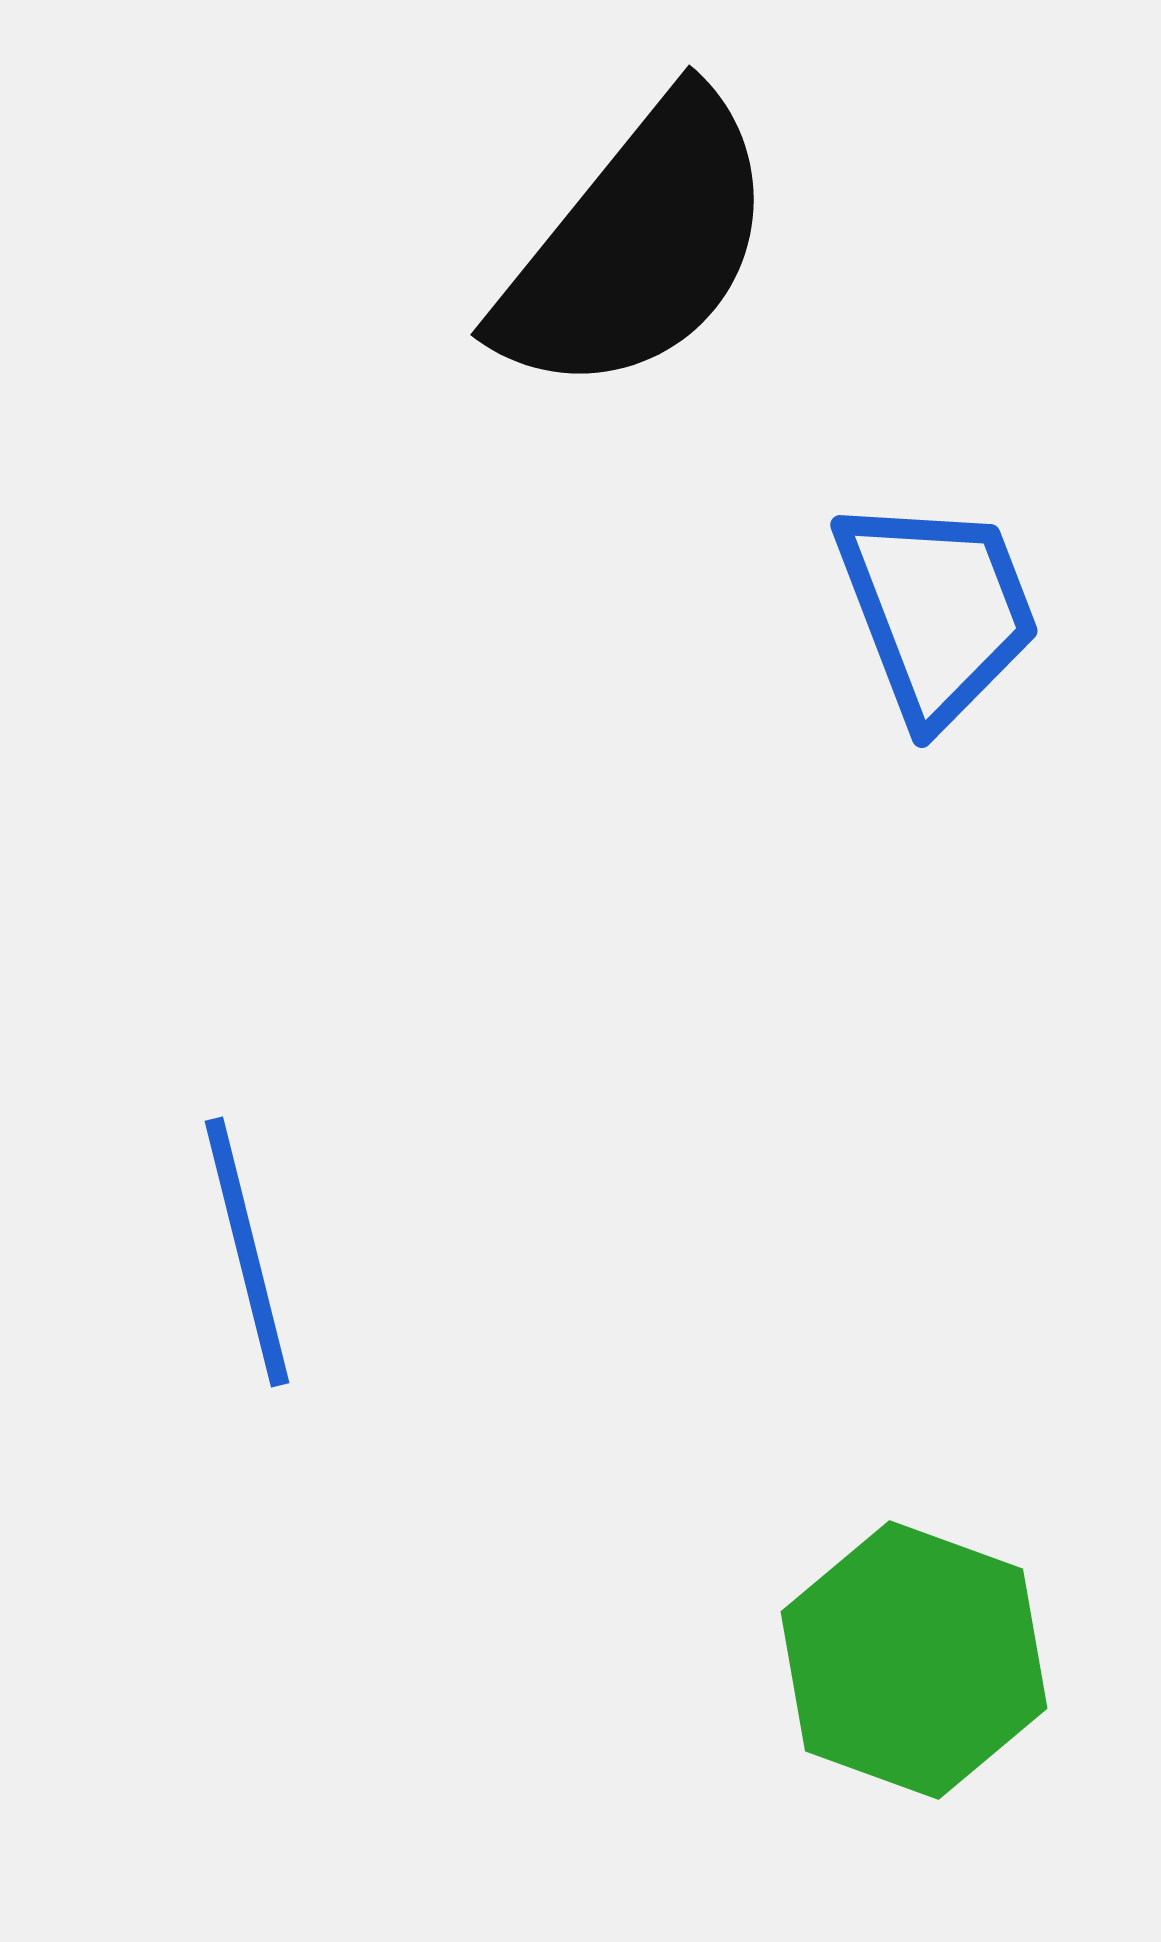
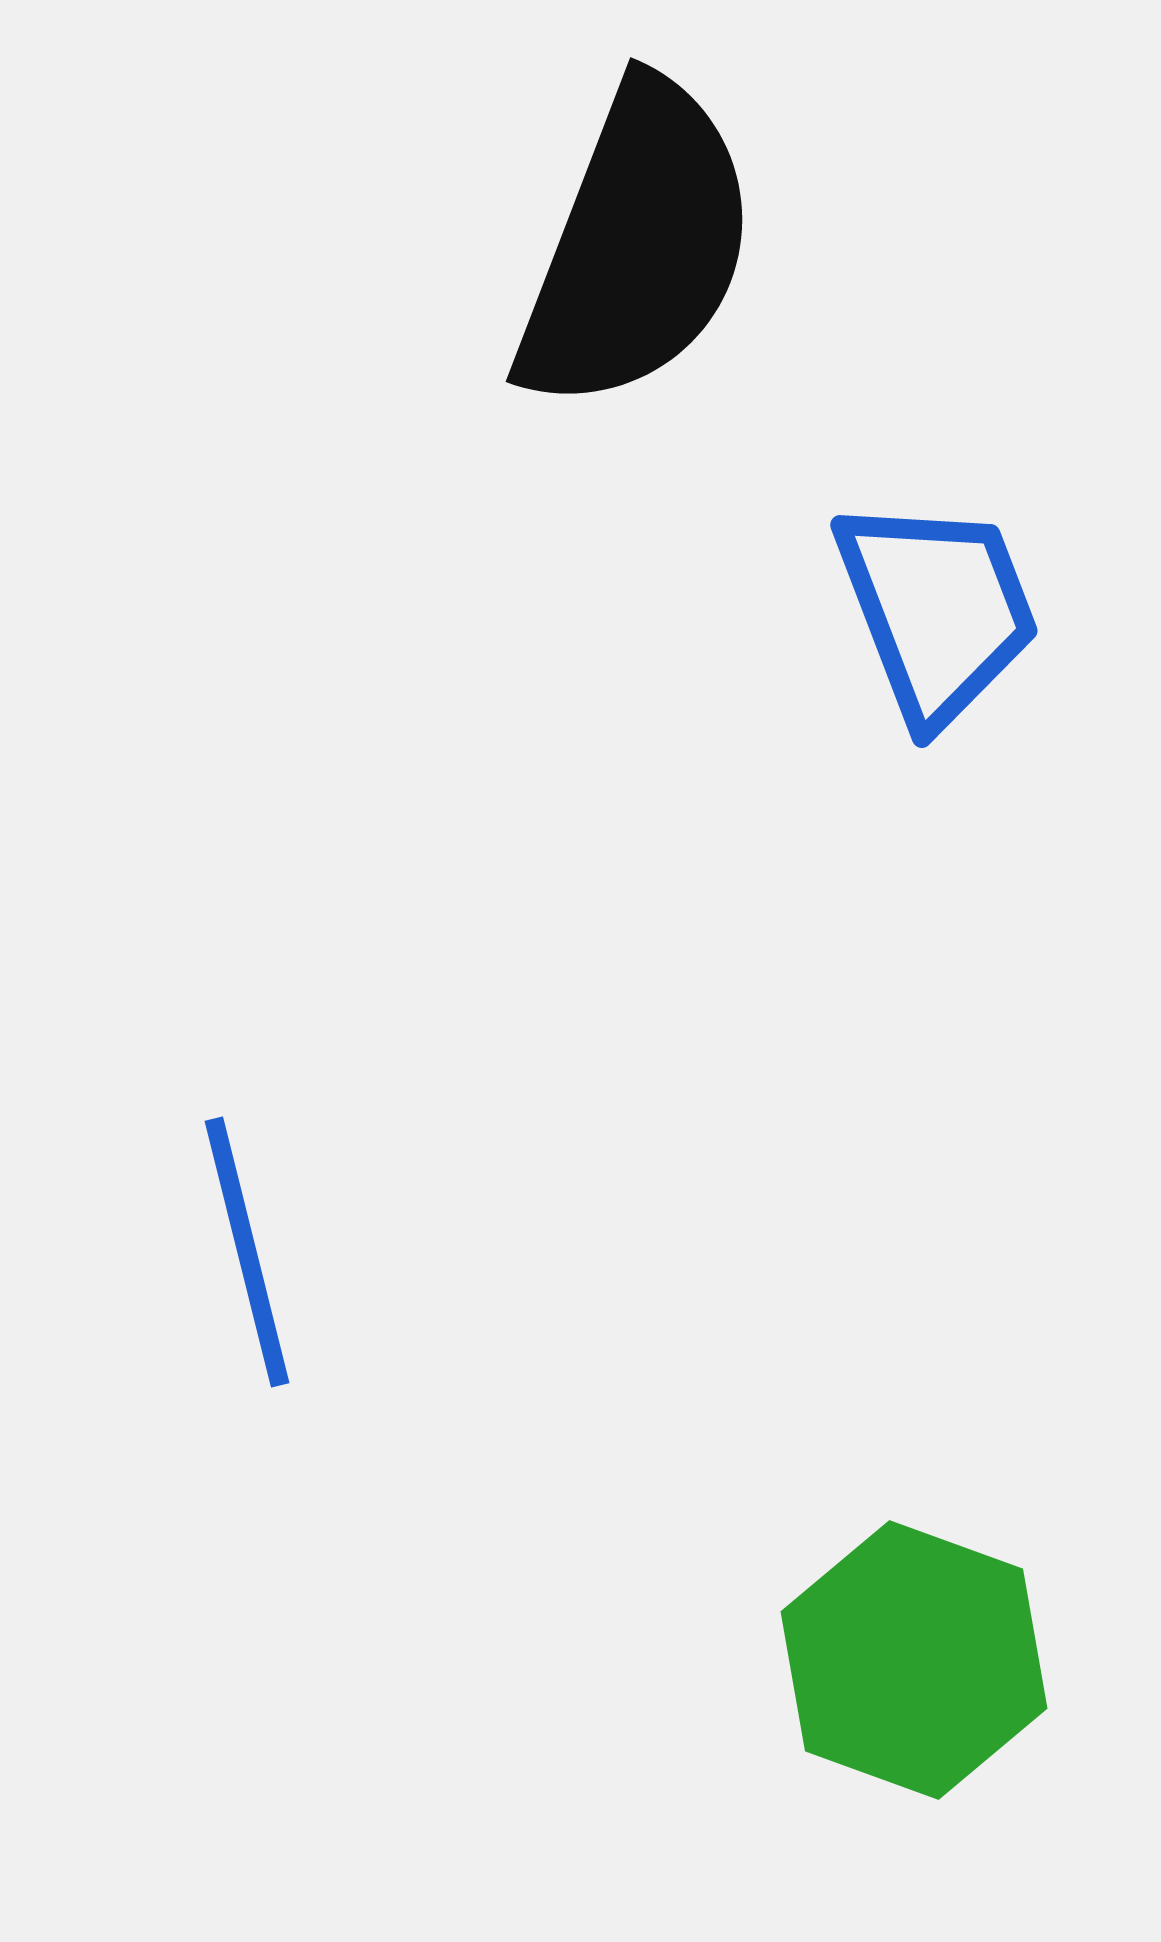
black semicircle: rotated 18 degrees counterclockwise
